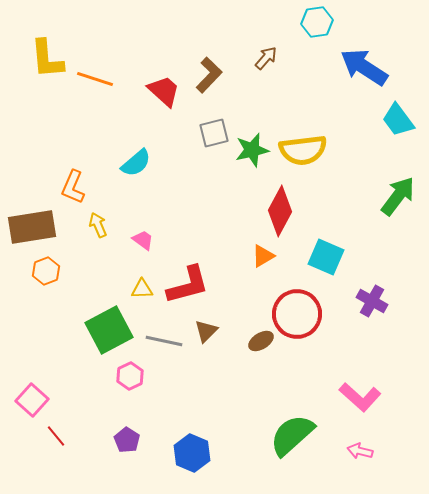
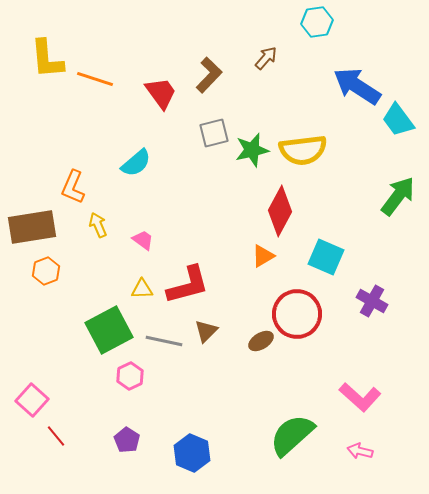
blue arrow: moved 7 px left, 19 px down
red trapezoid: moved 3 px left, 2 px down; rotated 12 degrees clockwise
